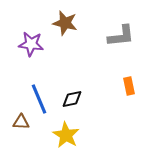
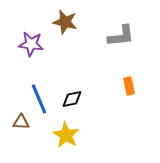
brown star: moved 1 px up
